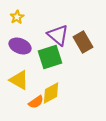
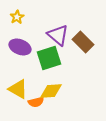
brown rectangle: rotated 15 degrees counterclockwise
purple ellipse: moved 1 px down
green square: moved 1 px left, 1 px down
yellow triangle: moved 1 px left, 9 px down
yellow diamond: moved 2 px up; rotated 25 degrees clockwise
orange semicircle: rotated 21 degrees clockwise
